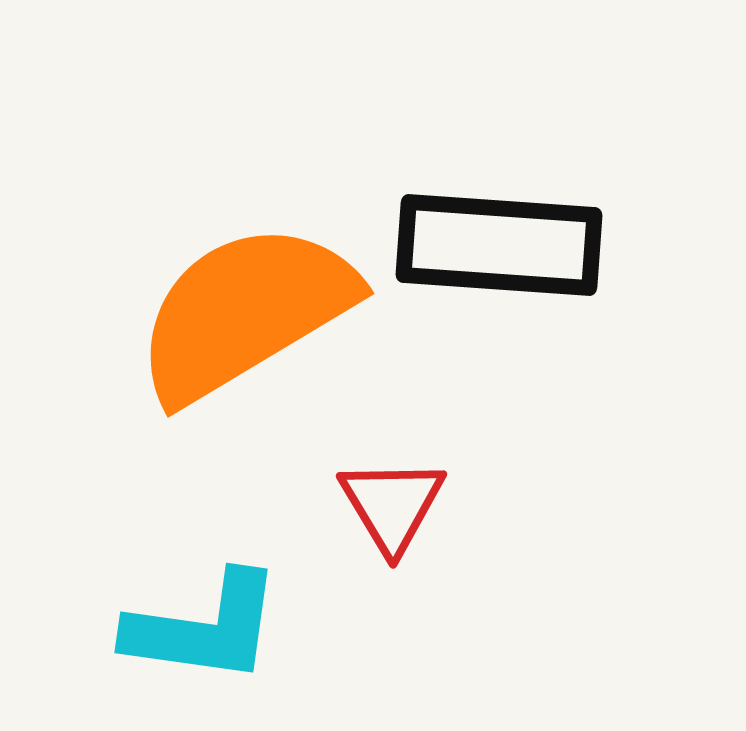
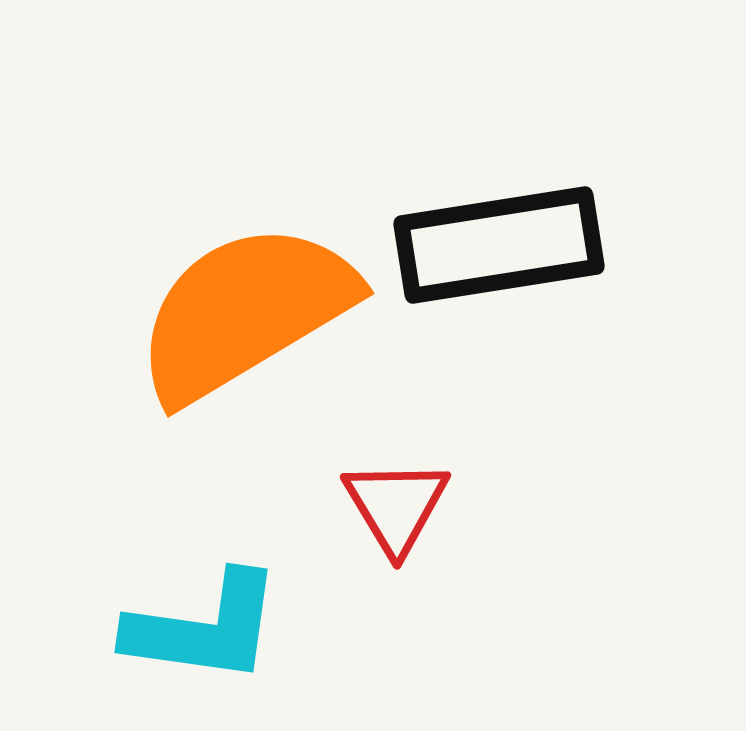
black rectangle: rotated 13 degrees counterclockwise
red triangle: moved 4 px right, 1 px down
